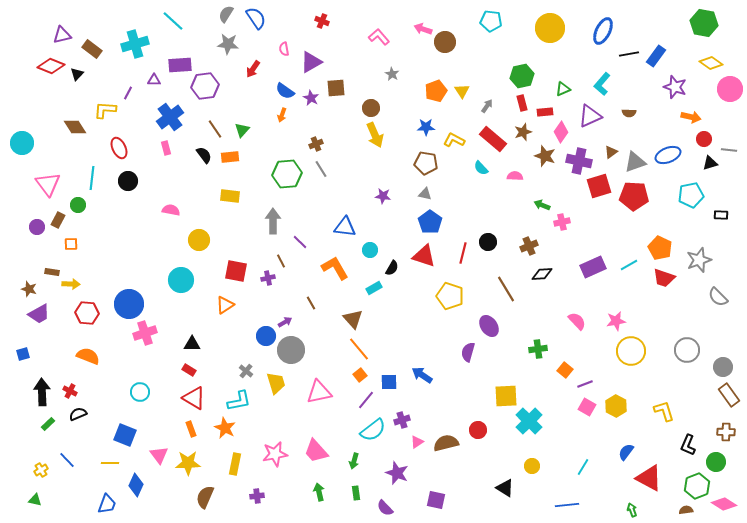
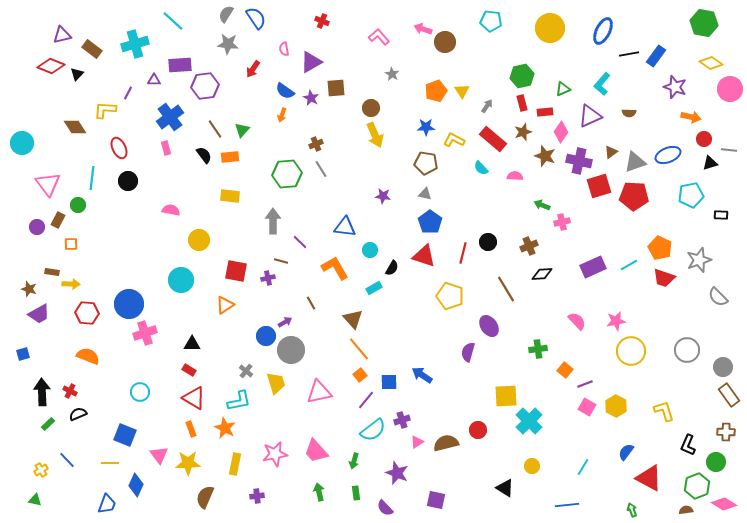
brown line at (281, 261): rotated 48 degrees counterclockwise
